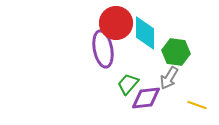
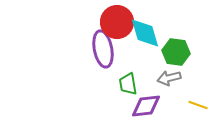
red circle: moved 1 px right, 1 px up
cyan diamond: rotated 16 degrees counterclockwise
gray arrow: rotated 45 degrees clockwise
green trapezoid: rotated 50 degrees counterclockwise
purple diamond: moved 8 px down
yellow line: moved 1 px right
